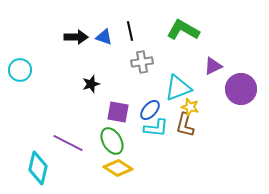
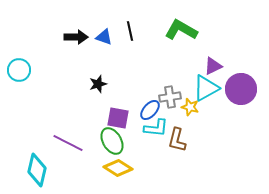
green L-shape: moved 2 px left
gray cross: moved 28 px right, 35 px down
cyan circle: moved 1 px left
black star: moved 7 px right
cyan triangle: moved 28 px right; rotated 8 degrees counterclockwise
purple square: moved 6 px down
brown L-shape: moved 8 px left, 15 px down
cyan diamond: moved 1 px left, 2 px down
